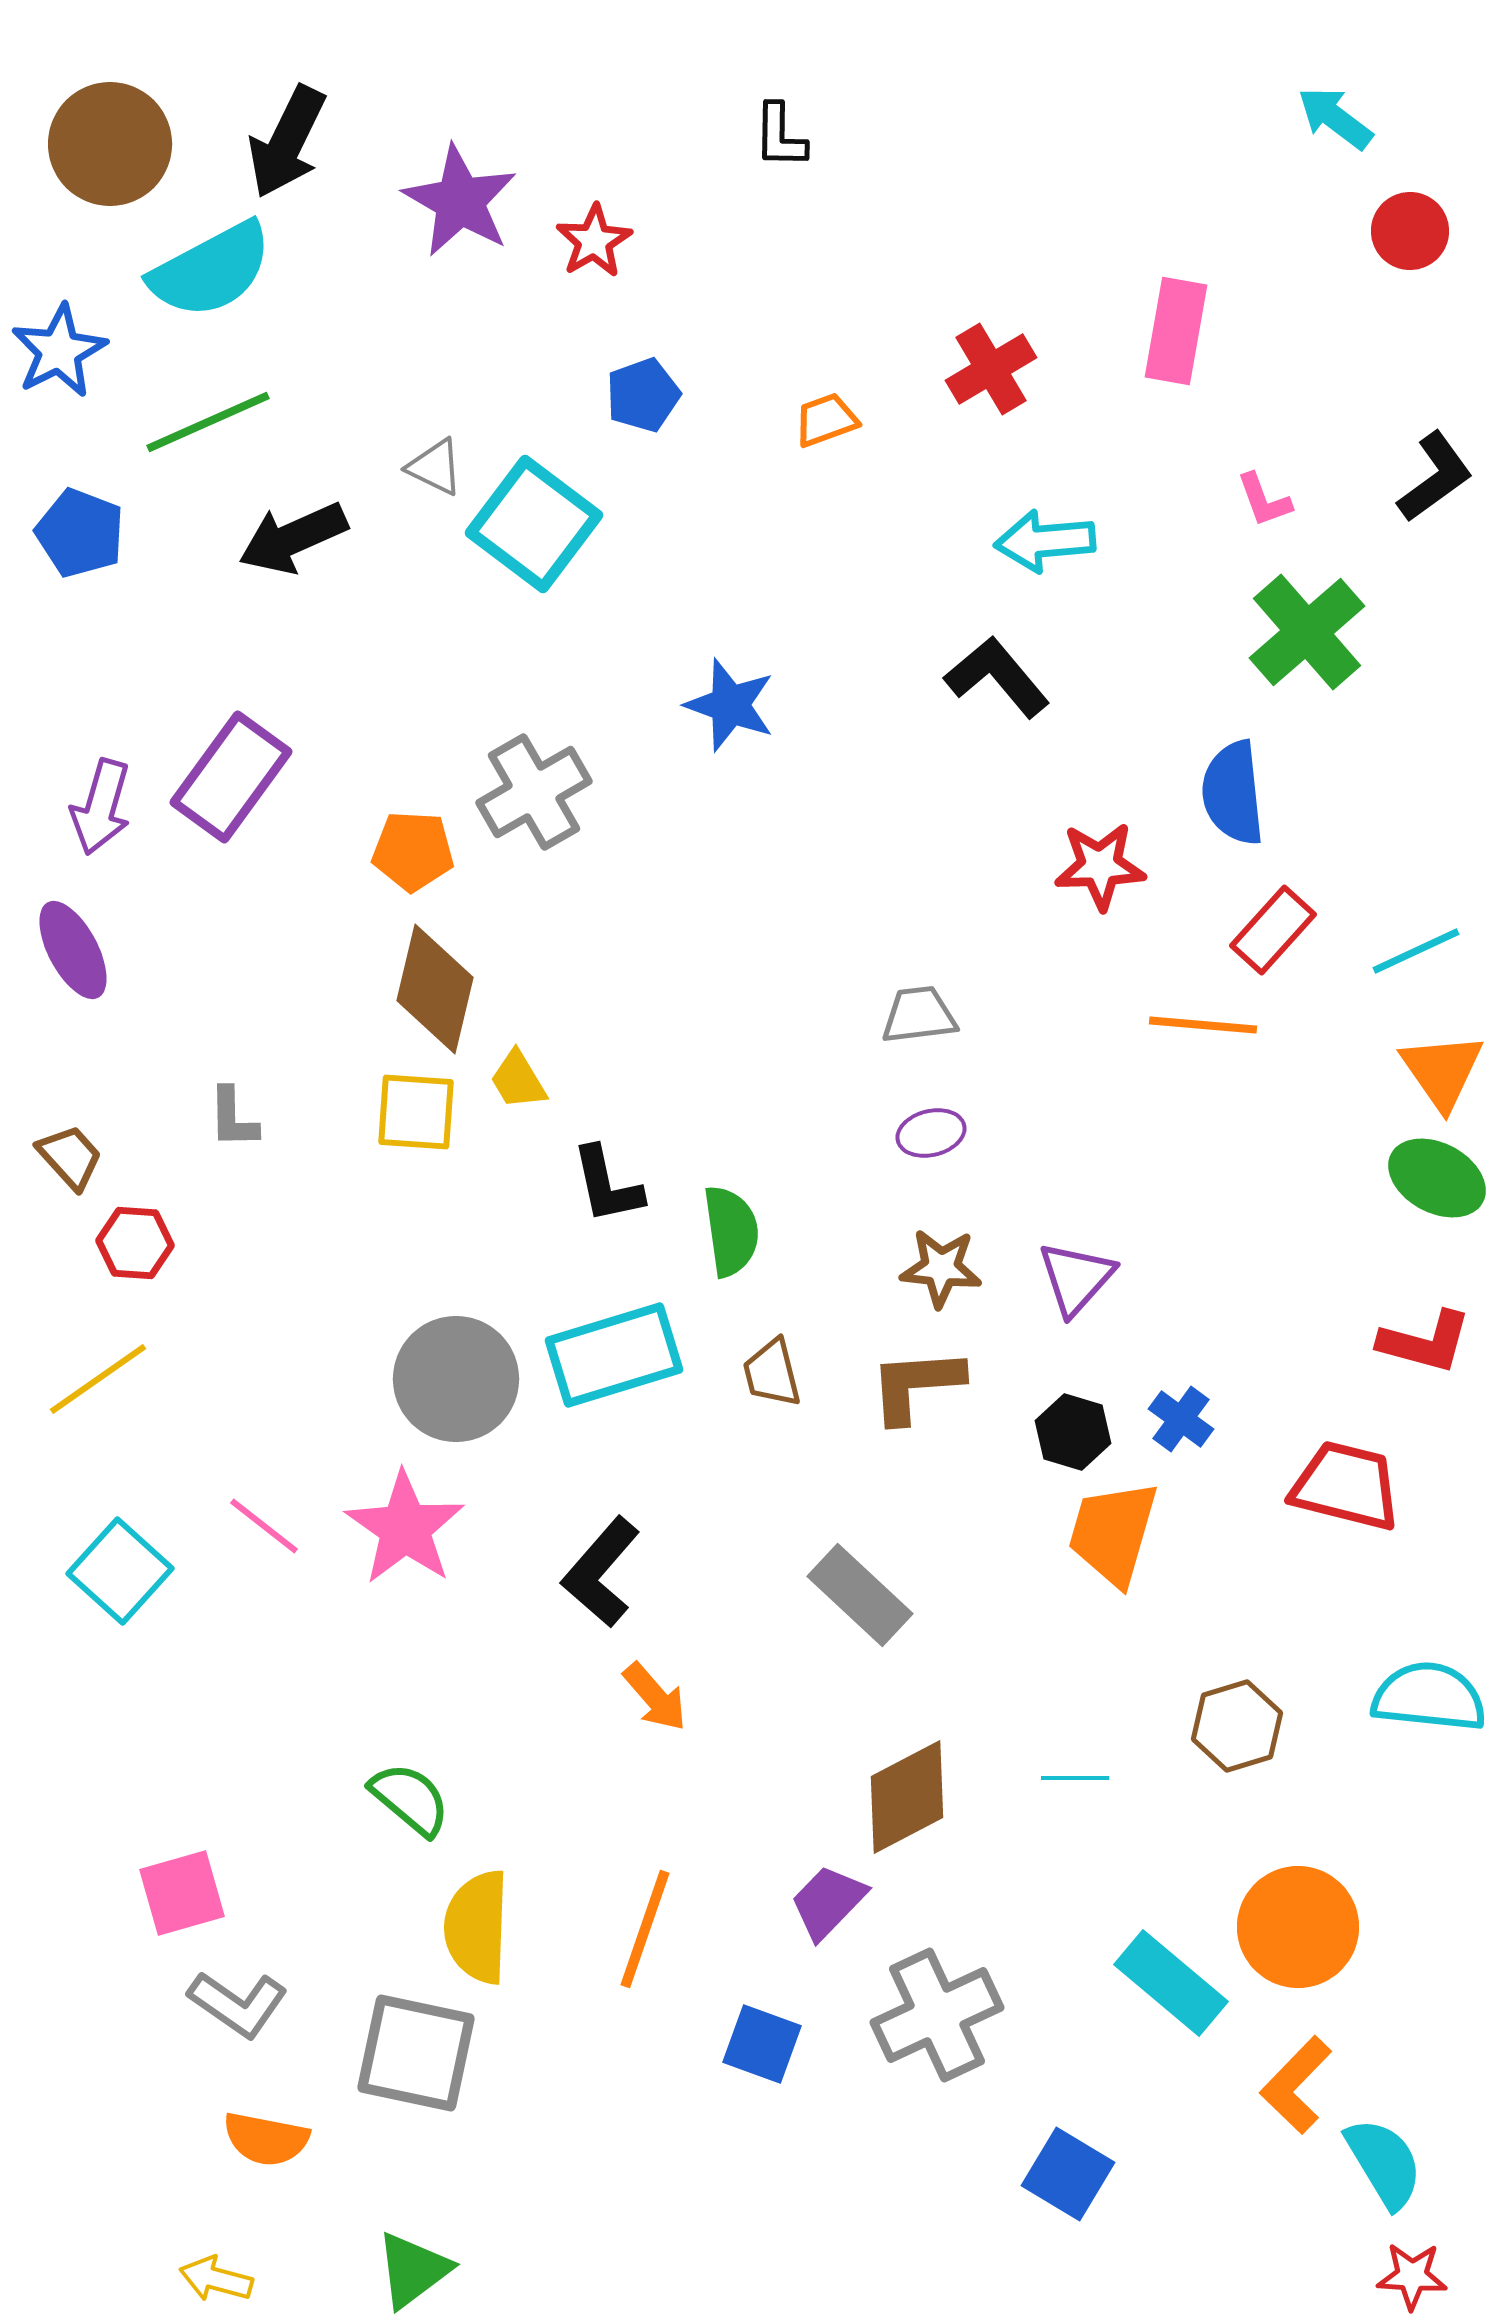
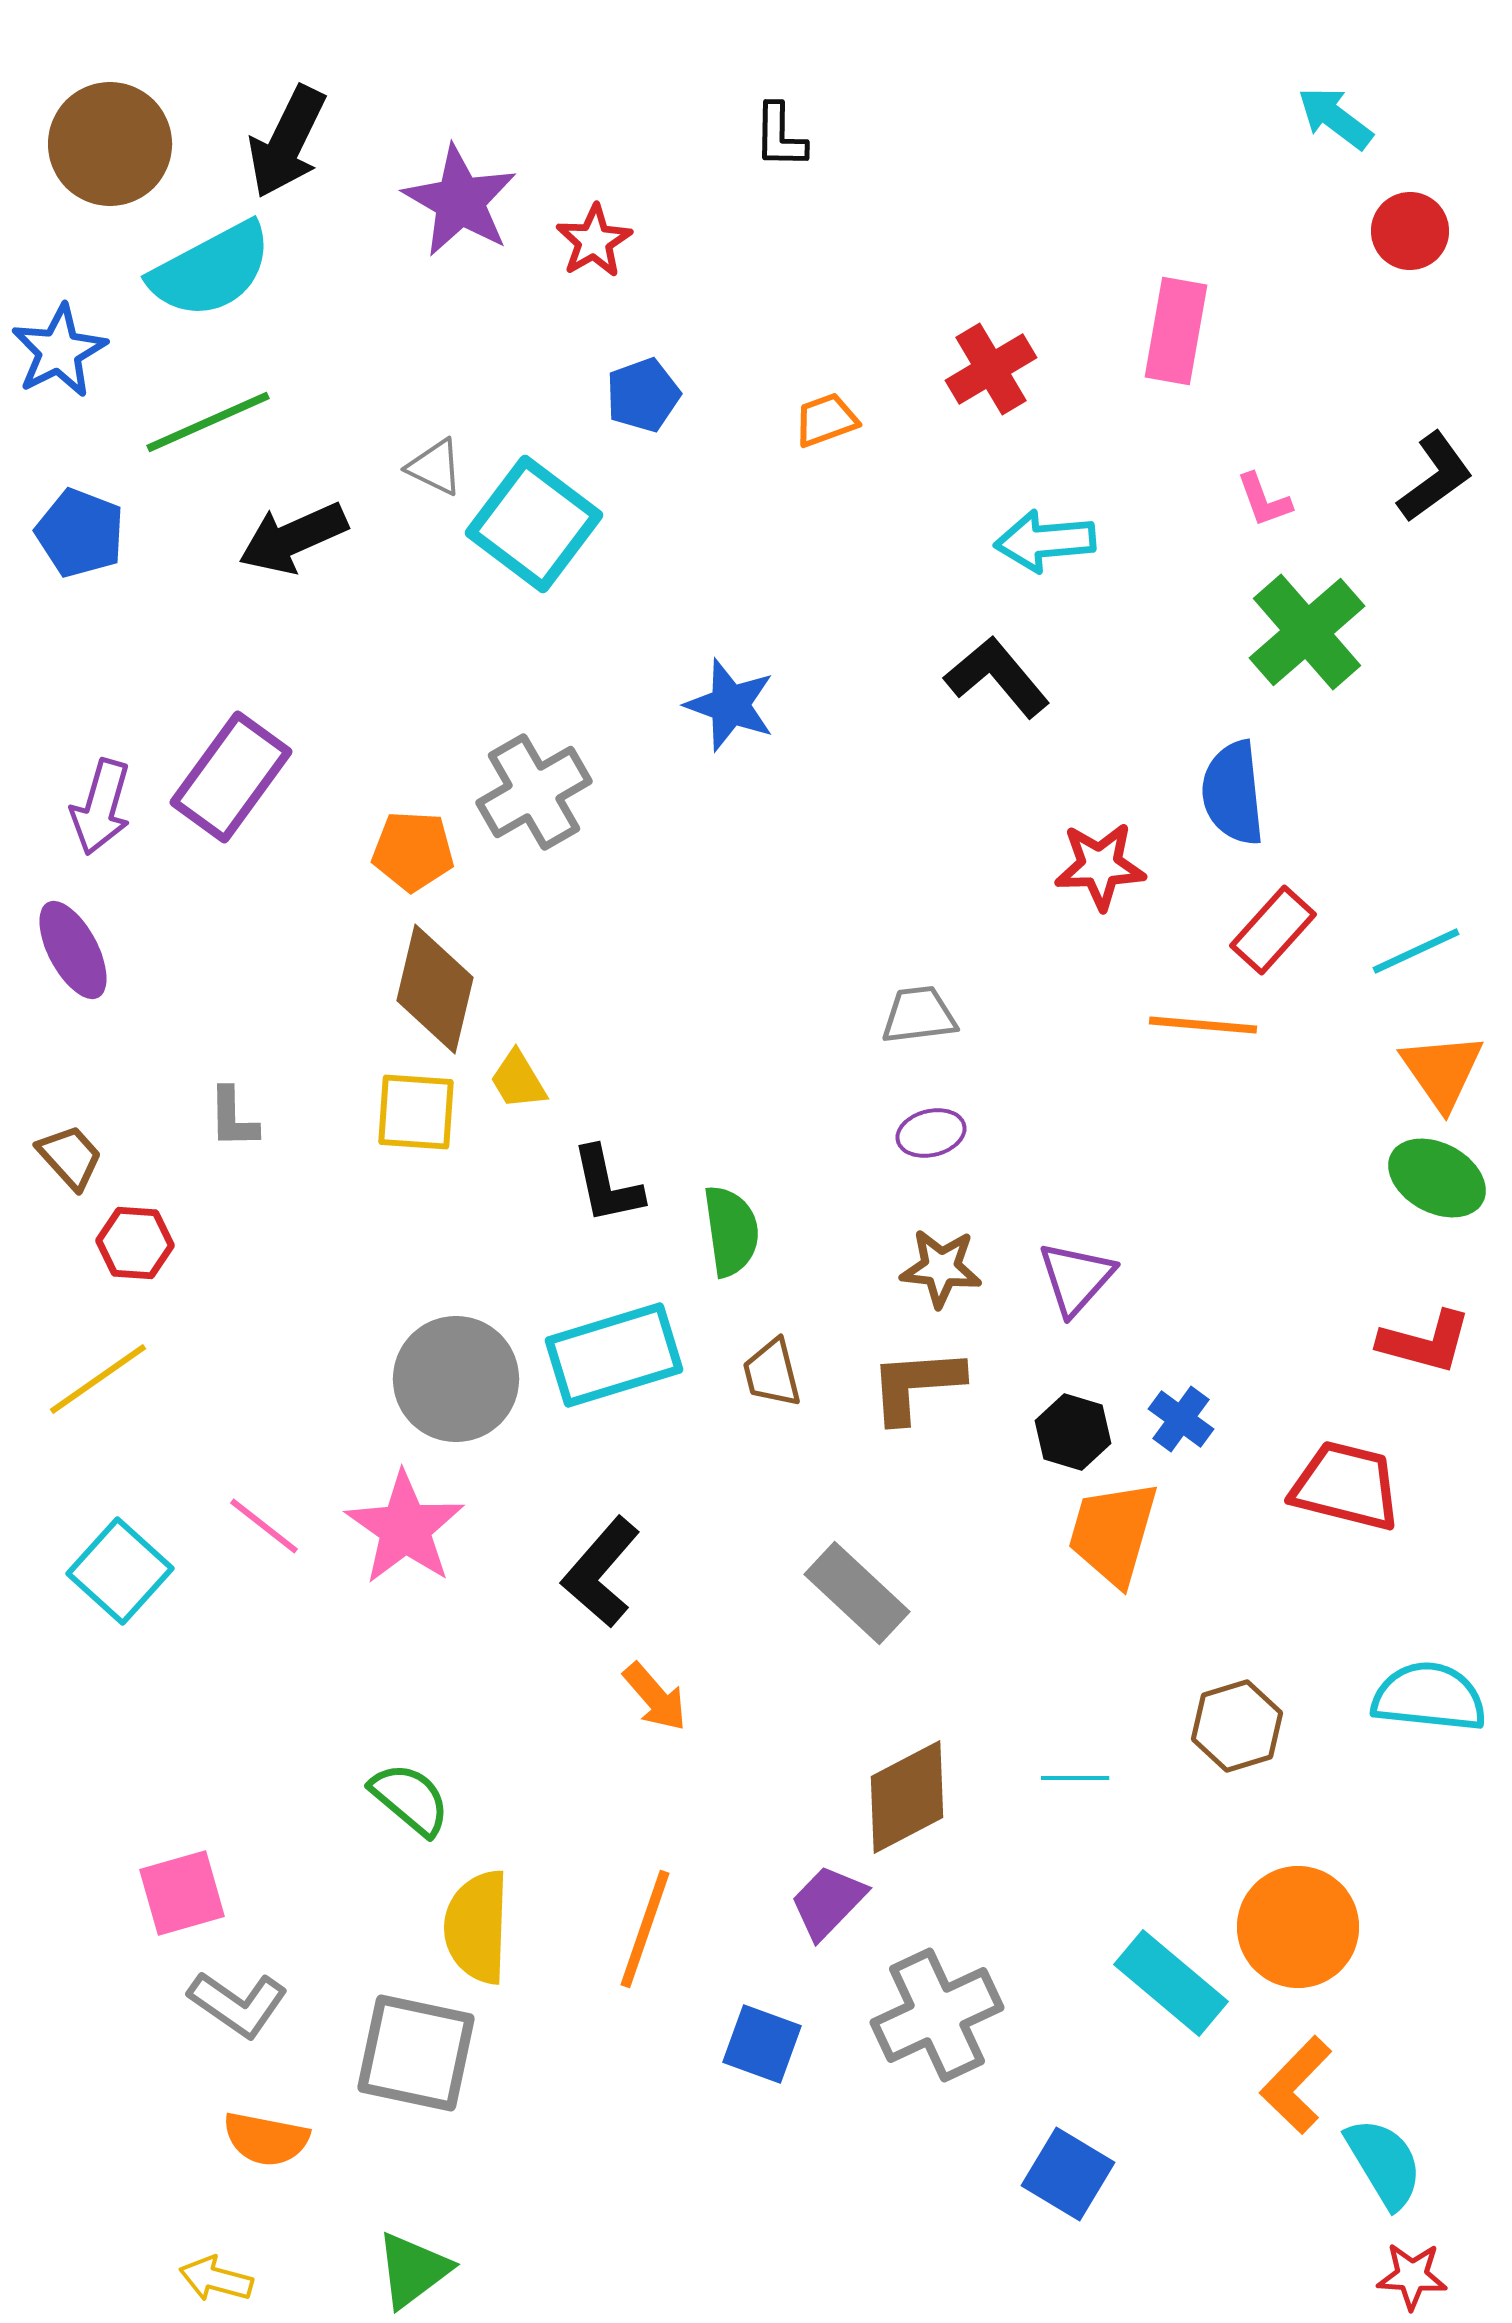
gray rectangle at (860, 1595): moved 3 px left, 2 px up
